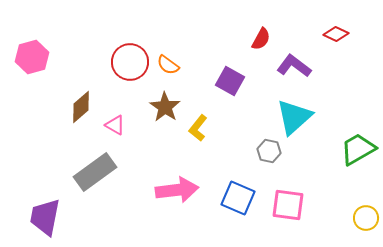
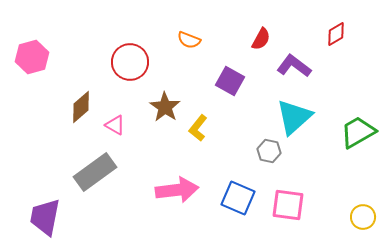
red diamond: rotated 55 degrees counterclockwise
orange semicircle: moved 21 px right, 25 px up; rotated 15 degrees counterclockwise
green trapezoid: moved 17 px up
yellow circle: moved 3 px left, 1 px up
